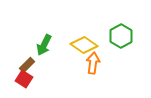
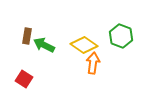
green hexagon: rotated 10 degrees counterclockwise
green arrow: rotated 90 degrees clockwise
brown rectangle: moved 29 px up; rotated 35 degrees counterclockwise
